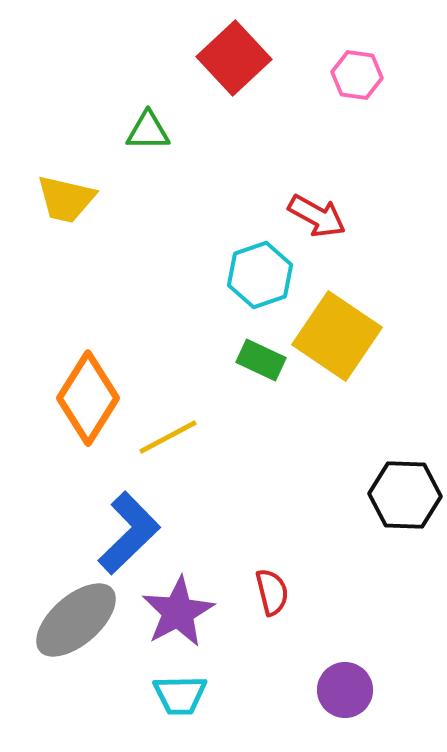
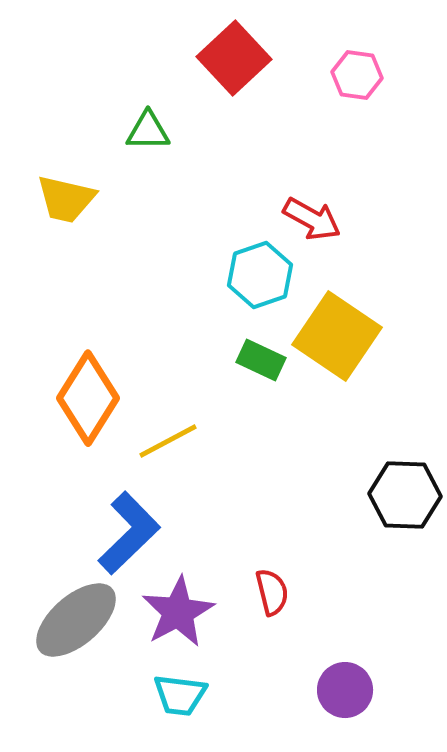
red arrow: moved 5 px left, 3 px down
yellow line: moved 4 px down
cyan trapezoid: rotated 8 degrees clockwise
